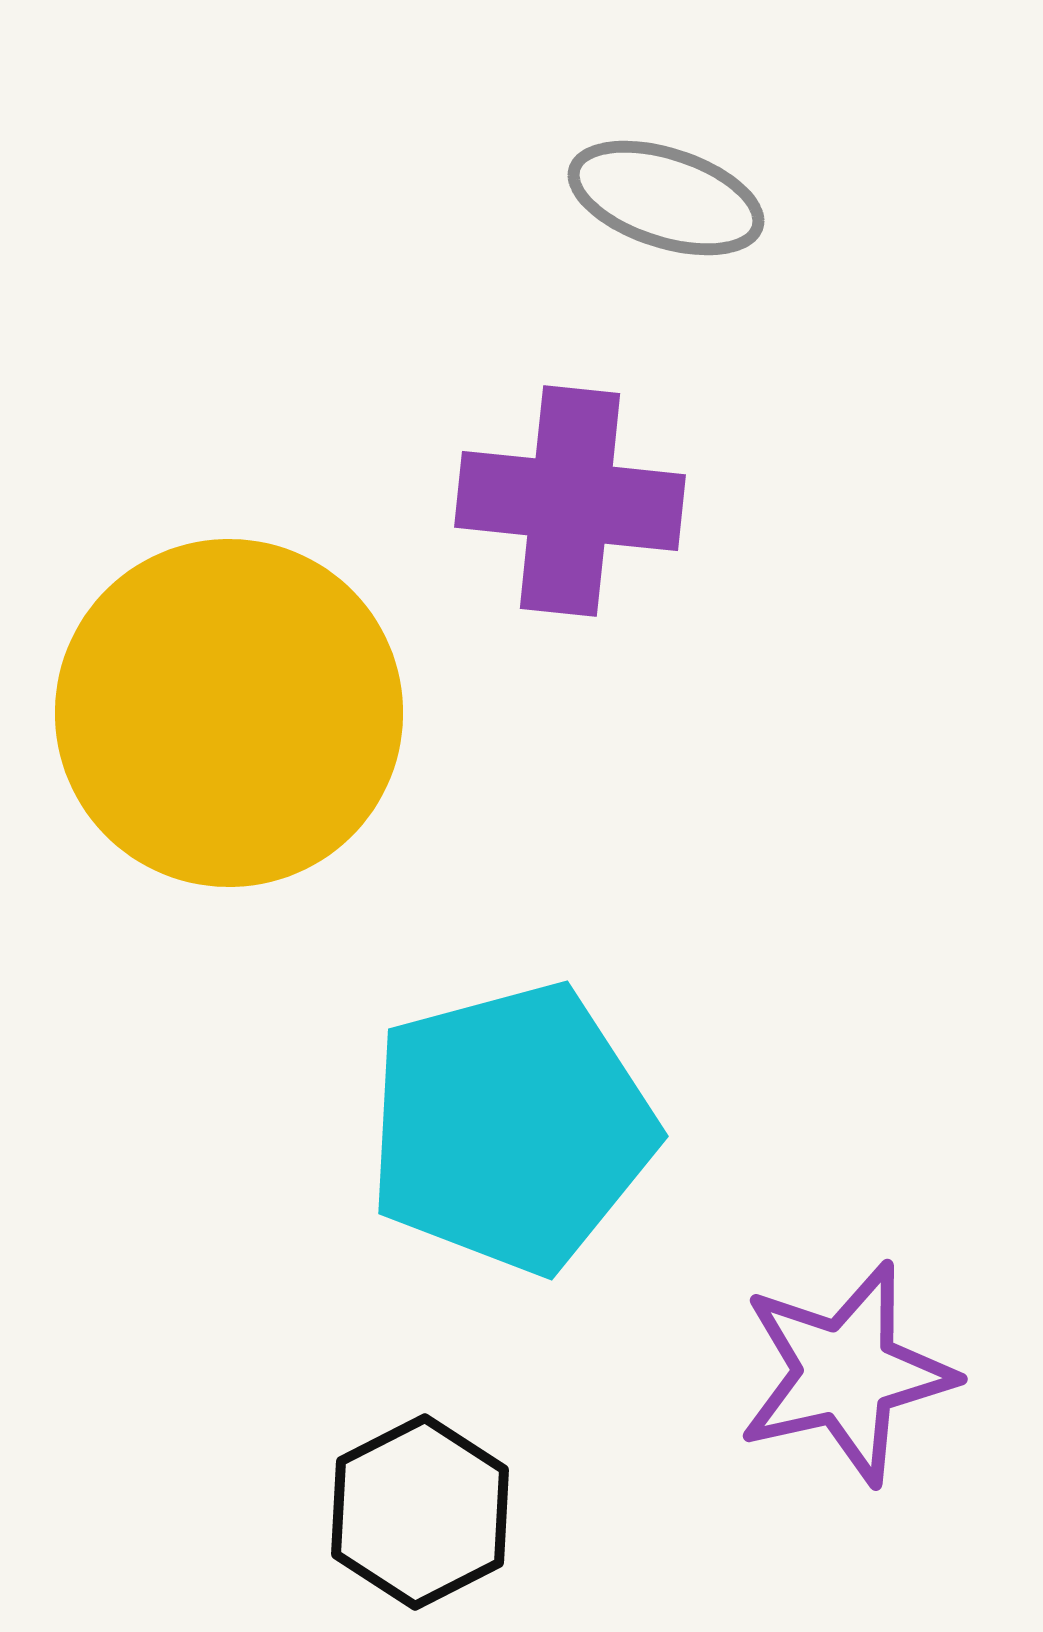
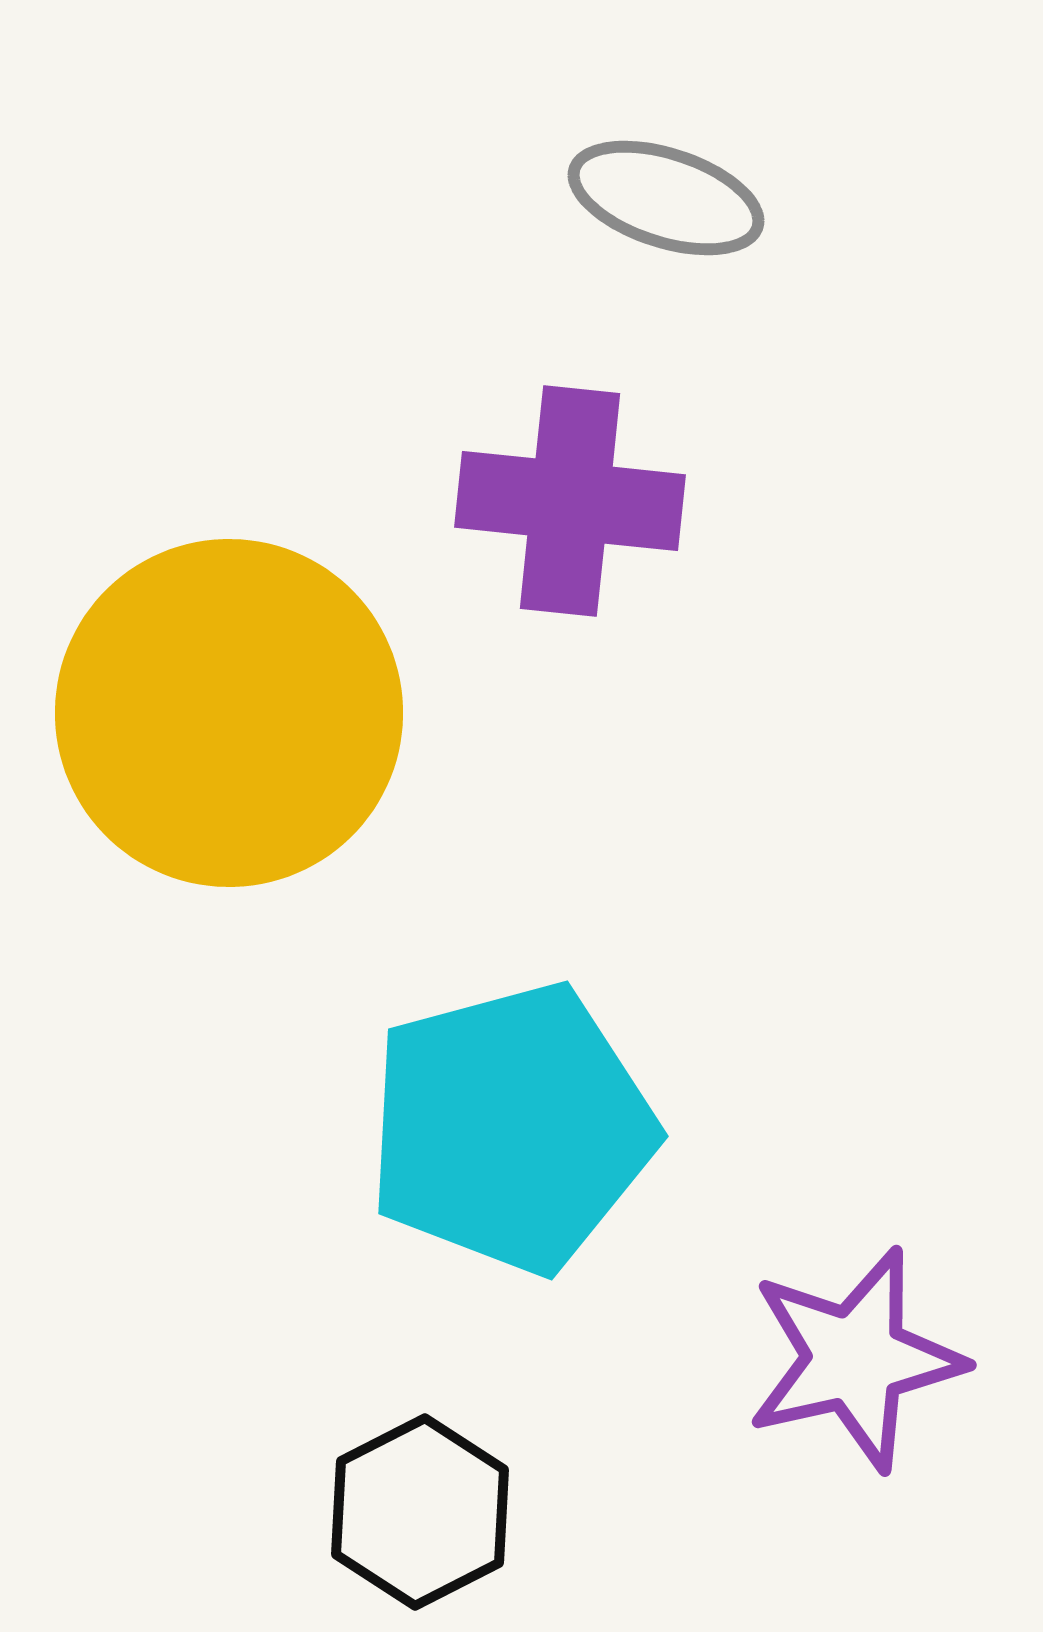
purple star: moved 9 px right, 14 px up
